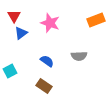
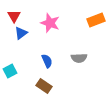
gray semicircle: moved 2 px down
blue semicircle: rotated 32 degrees clockwise
